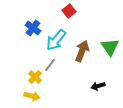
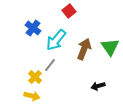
brown arrow: moved 2 px right, 2 px up
